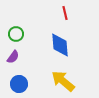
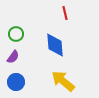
blue diamond: moved 5 px left
blue circle: moved 3 px left, 2 px up
